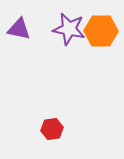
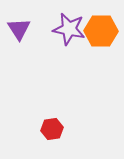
purple triangle: rotated 45 degrees clockwise
